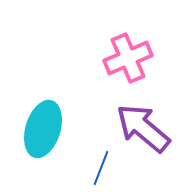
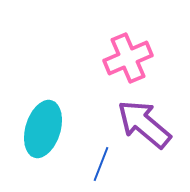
purple arrow: moved 1 px right, 4 px up
blue line: moved 4 px up
